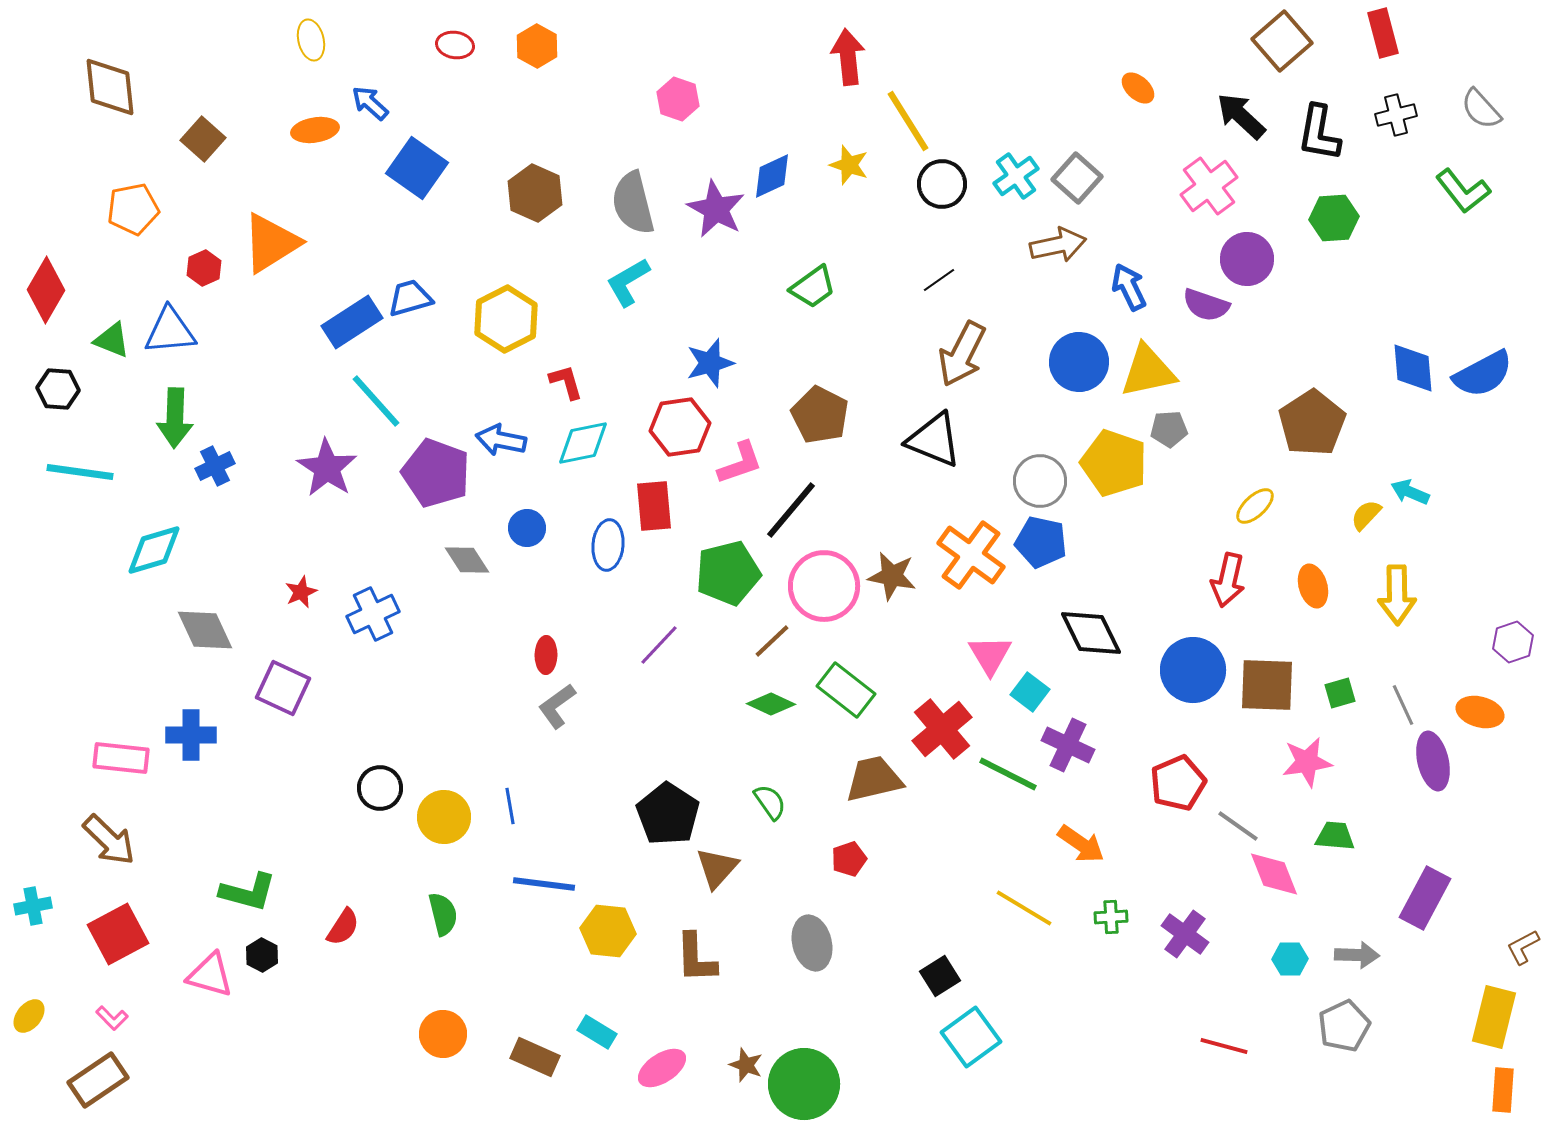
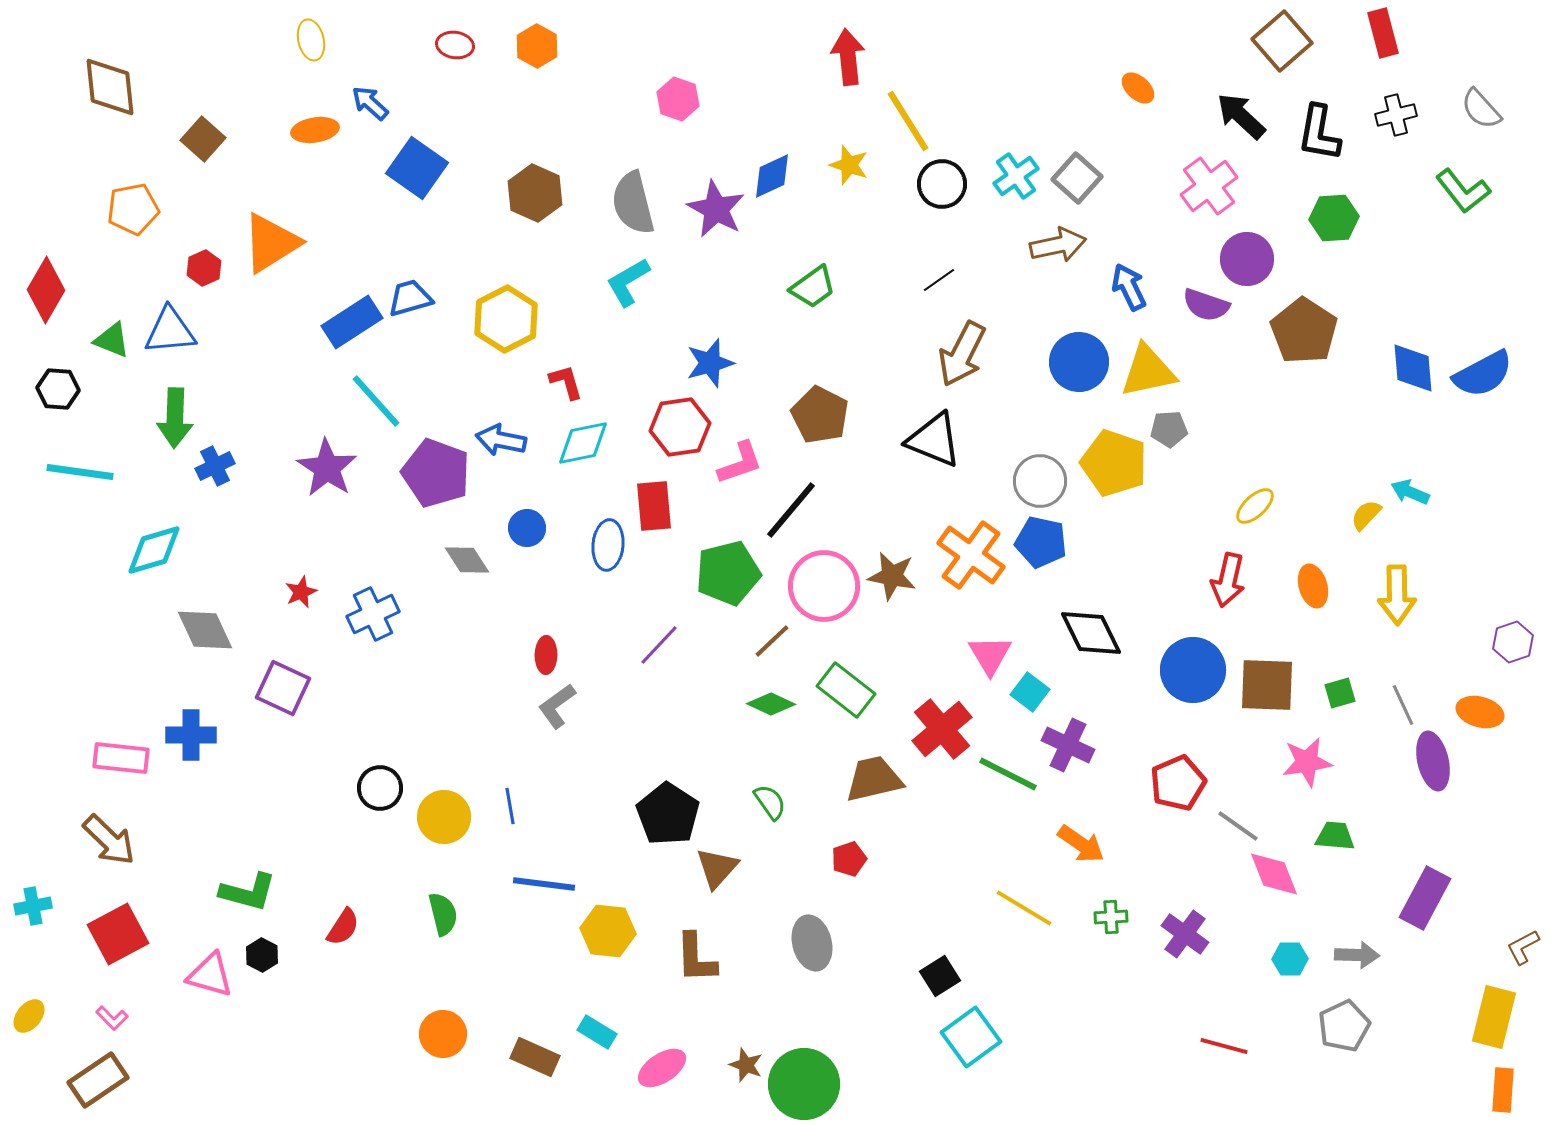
brown pentagon at (1312, 423): moved 8 px left, 92 px up; rotated 6 degrees counterclockwise
